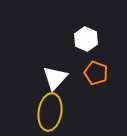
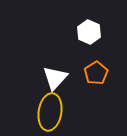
white hexagon: moved 3 px right, 7 px up
orange pentagon: rotated 20 degrees clockwise
